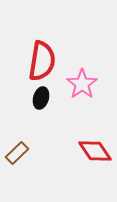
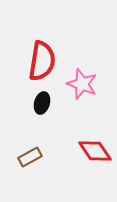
pink star: rotated 16 degrees counterclockwise
black ellipse: moved 1 px right, 5 px down
brown rectangle: moved 13 px right, 4 px down; rotated 15 degrees clockwise
